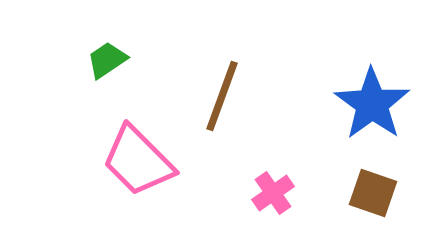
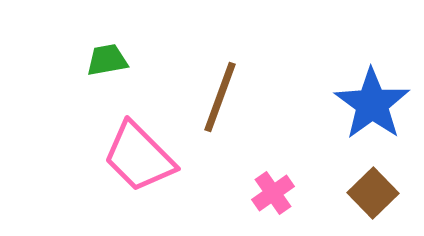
green trapezoid: rotated 24 degrees clockwise
brown line: moved 2 px left, 1 px down
pink trapezoid: moved 1 px right, 4 px up
brown square: rotated 27 degrees clockwise
